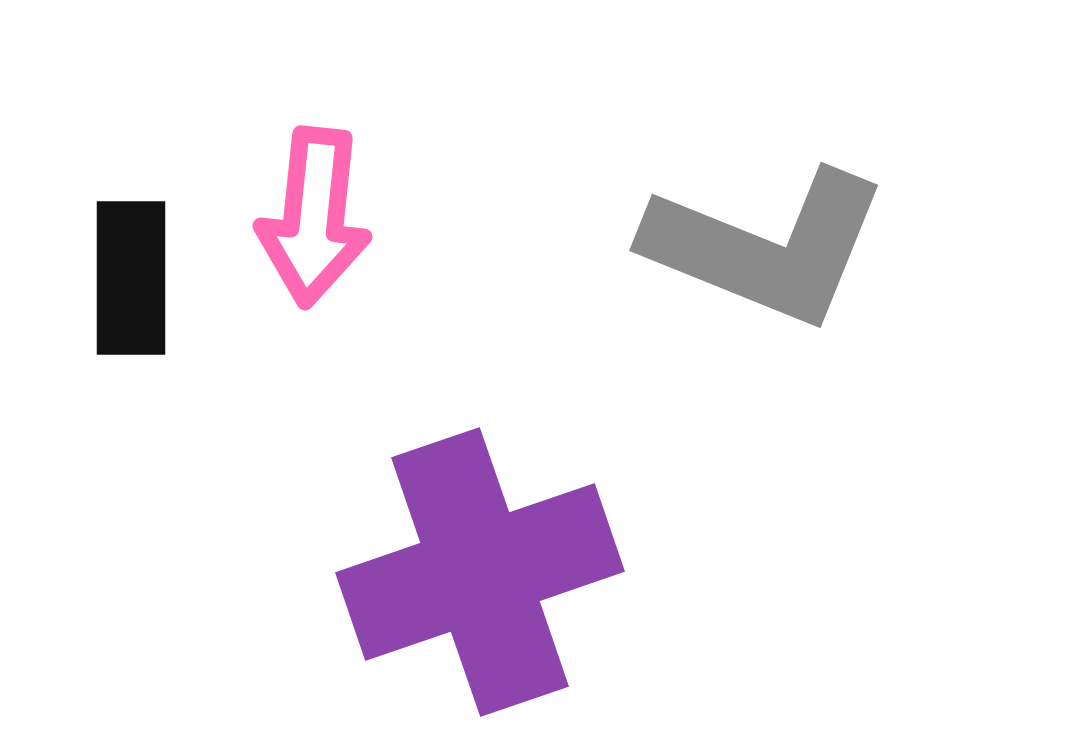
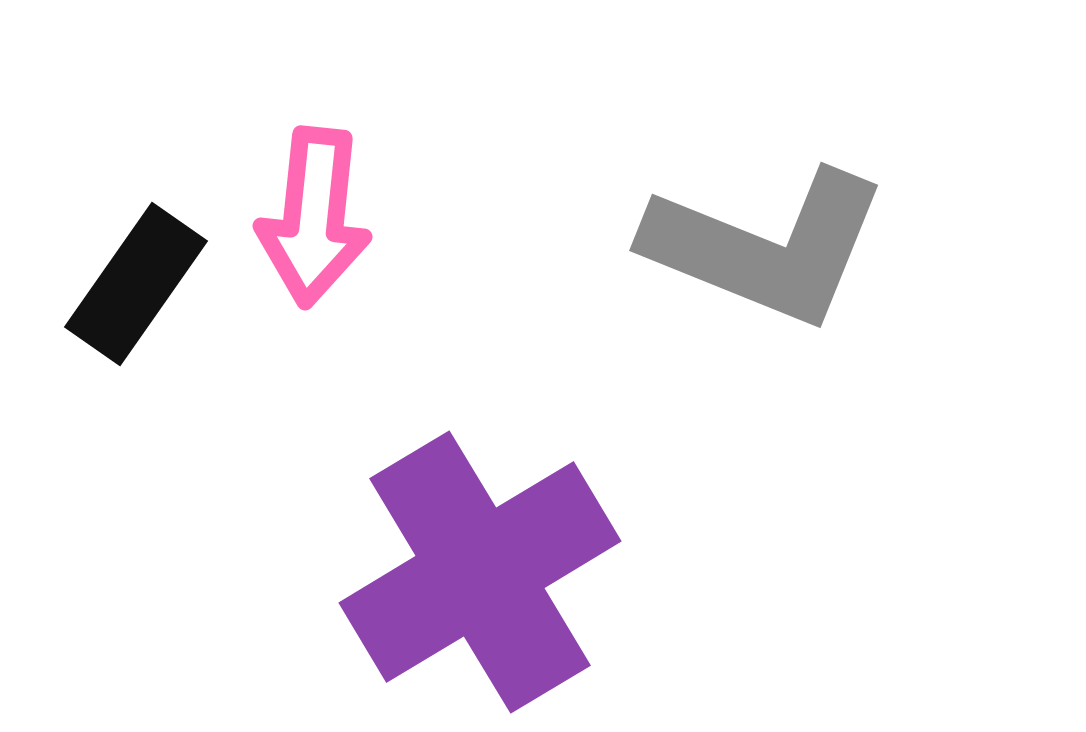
black rectangle: moved 5 px right, 6 px down; rotated 35 degrees clockwise
purple cross: rotated 12 degrees counterclockwise
